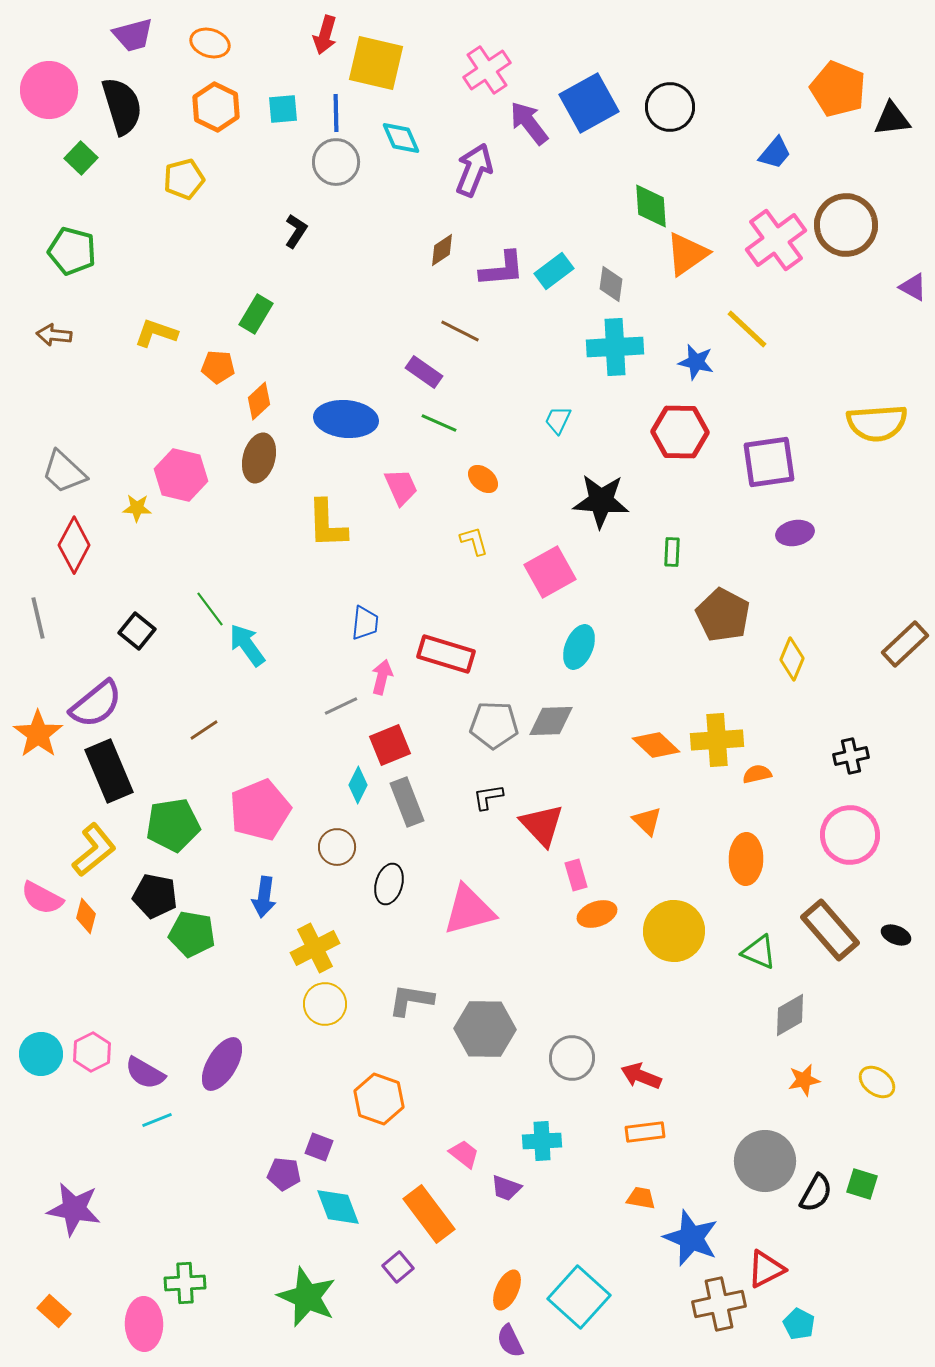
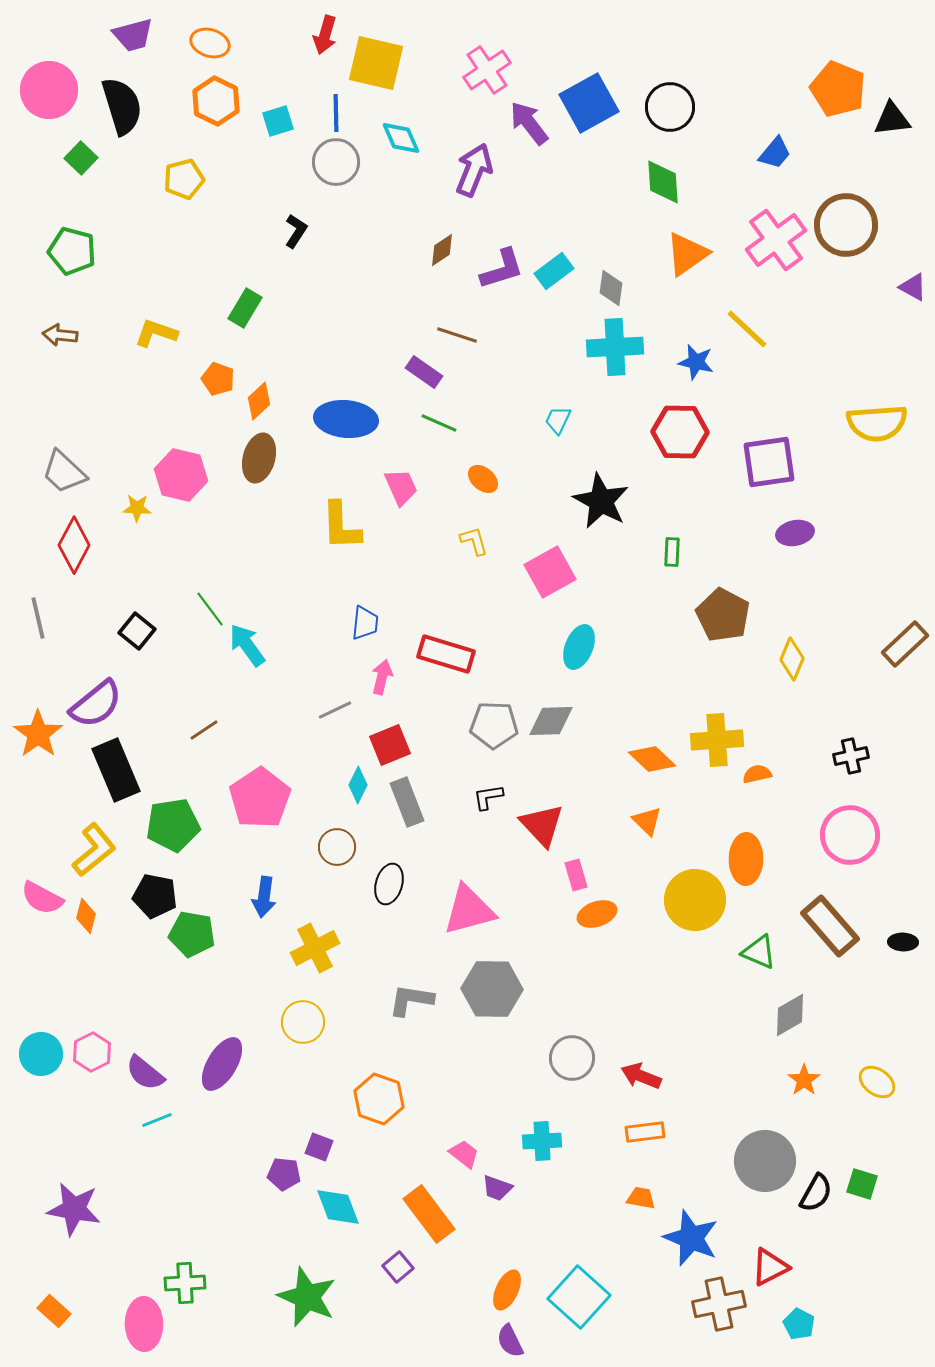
orange hexagon at (216, 107): moved 6 px up
cyan square at (283, 109): moved 5 px left, 12 px down; rotated 12 degrees counterclockwise
green diamond at (651, 206): moved 12 px right, 24 px up
purple L-shape at (502, 269): rotated 12 degrees counterclockwise
gray diamond at (611, 284): moved 4 px down
green rectangle at (256, 314): moved 11 px left, 6 px up
brown line at (460, 331): moved 3 px left, 4 px down; rotated 9 degrees counterclockwise
brown arrow at (54, 335): moved 6 px right
orange pentagon at (218, 367): moved 12 px down; rotated 16 degrees clockwise
black star at (601, 501): rotated 24 degrees clockwise
yellow L-shape at (327, 524): moved 14 px right, 2 px down
gray line at (341, 706): moved 6 px left, 4 px down
orange diamond at (656, 745): moved 4 px left, 14 px down
black rectangle at (109, 771): moved 7 px right, 1 px up
pink pentagon at (260, 810): moved 12 px up; rotated 12 degrees counterclockwise
brown rectangle at (830, 930): moved 4 px up
yellow circle at (674, 931): moved 21 px right, 31 px up
black ellipse at (896, 935): moved 7 px right, 7 px down; rotated 20 degrees counterclockwise
yellow circle at (325, 1004): moved 22 px left, 18 px down
gray hexagon at (485, 1029): moved 7 px right, 40 px up
purple semicircle at (145, 1073): rotated 9 degrees clockwise
orange star at (804, 1080): rotated 24 degrees counterclockwise
purple trapezoid at (506, 1188): moved 9 px left
red triangle at (766, 1269): moved 4 px right, 2 px up
